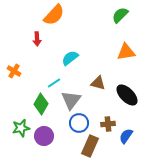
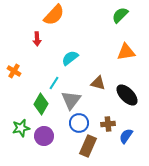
cyan line: rotated 24 degrees counterclockwise
brown rectangle: moved 2 px left
